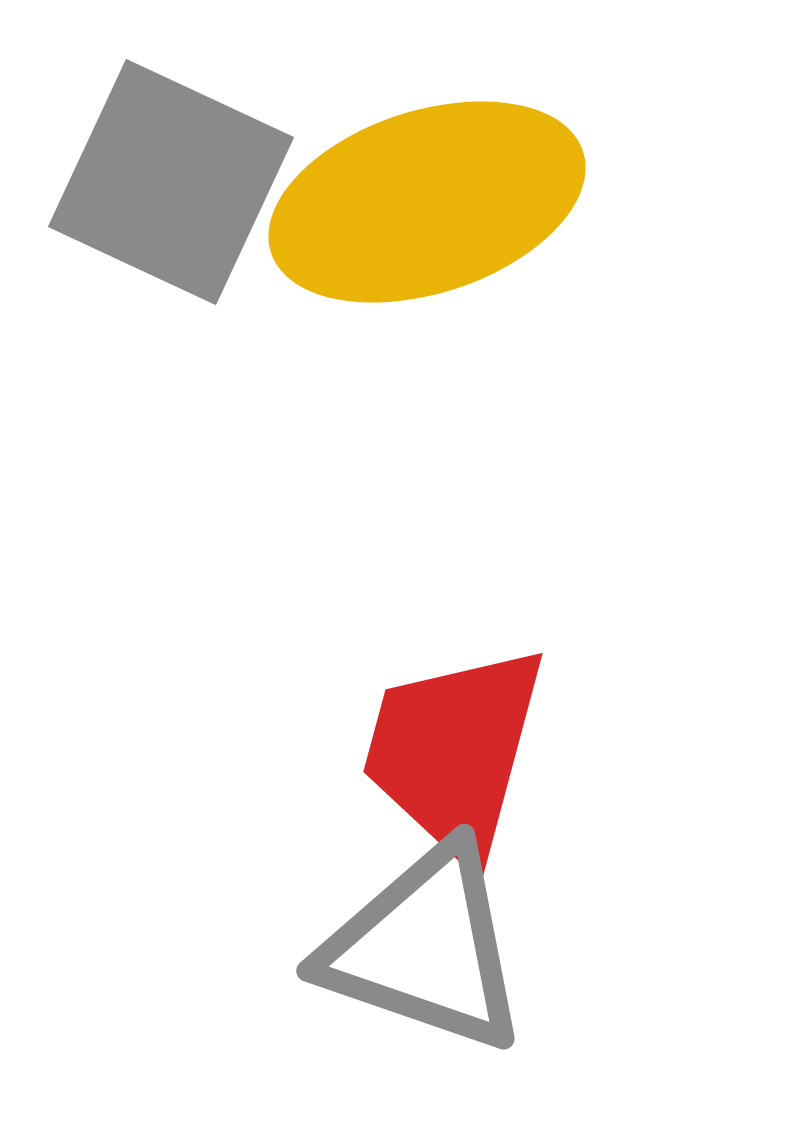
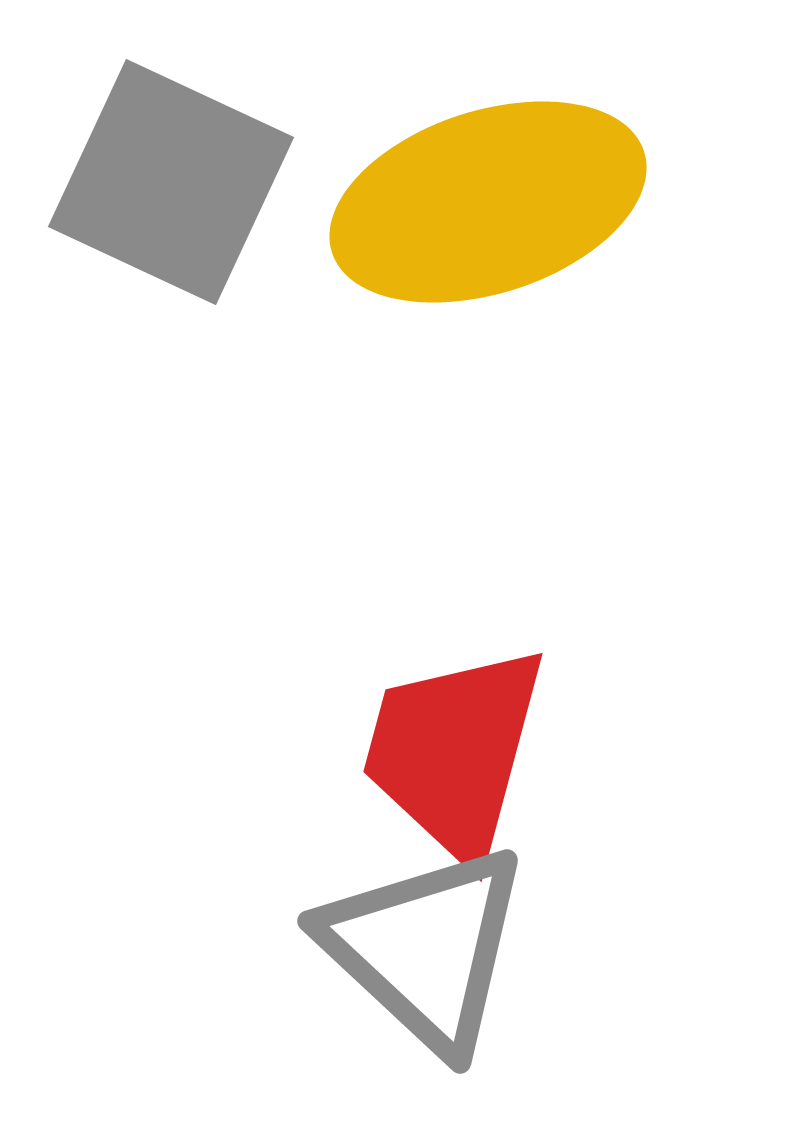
yellow ellipse: moved 61 px right
gray triangle: rotated 24 degrees clockwise
